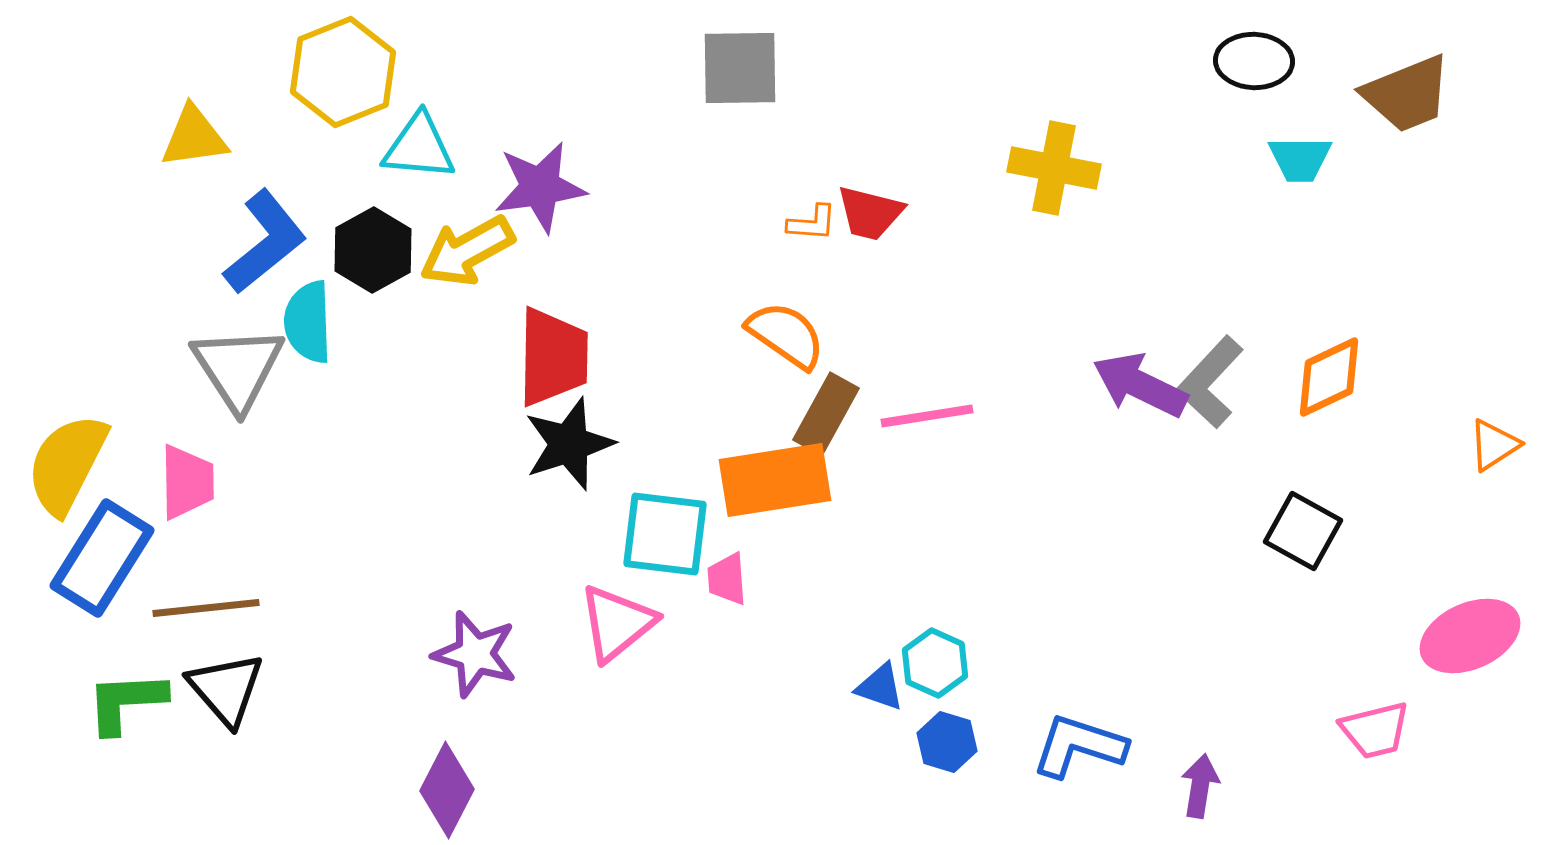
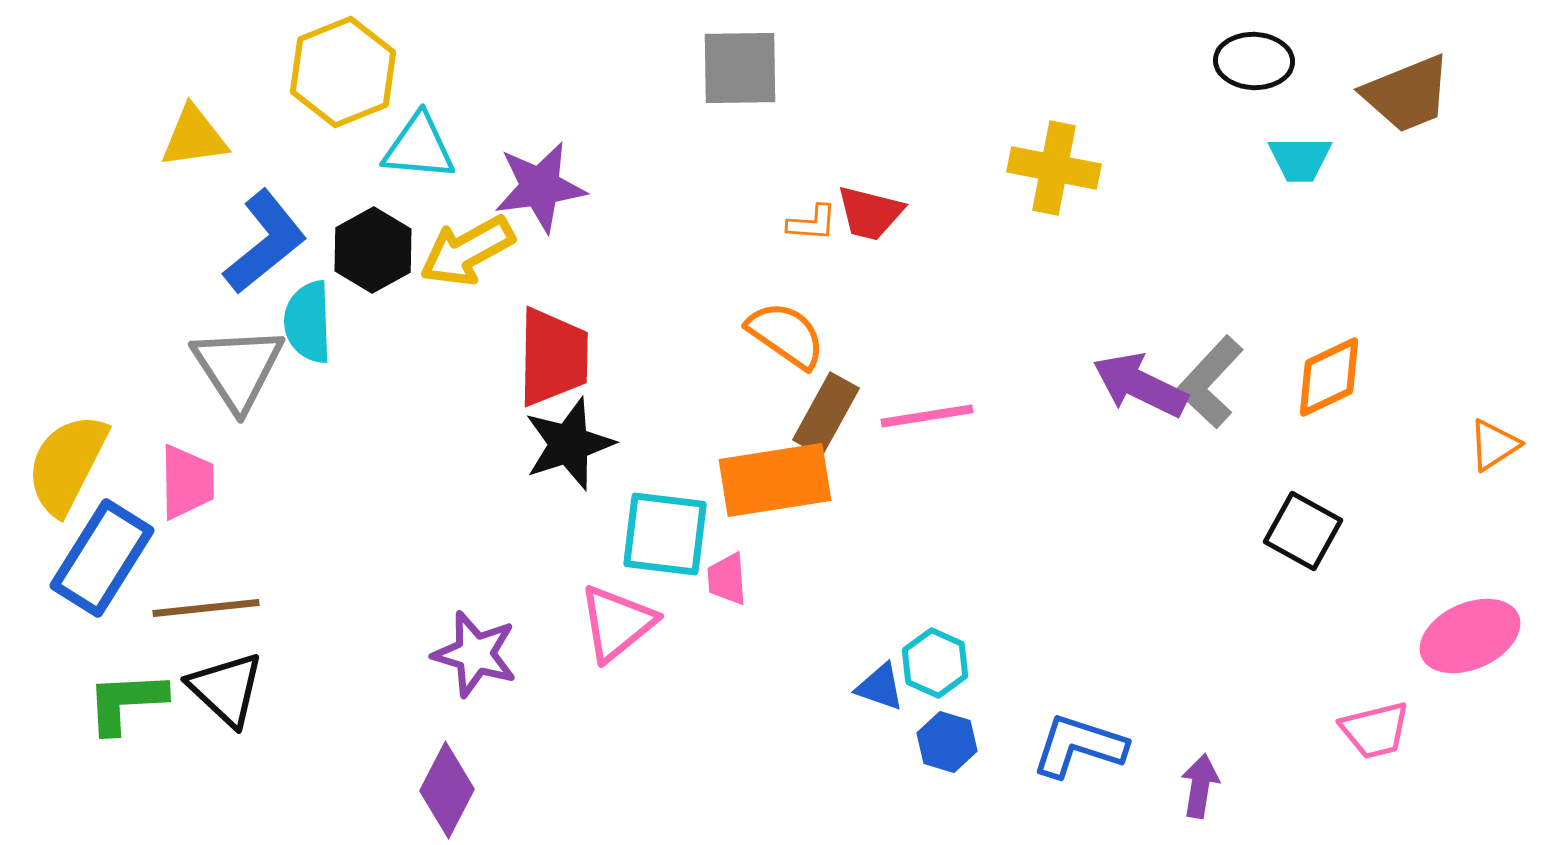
black triangle at (226, 689): rotated 6 degrees counterclockwise
